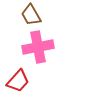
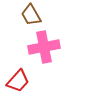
pink cross: moved 6 px right
